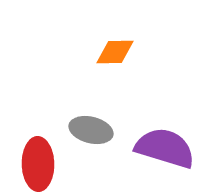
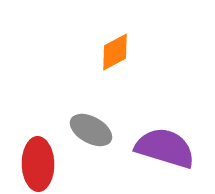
orange diamond: rotated 27 degrees counterclockwise
gray ellipse: rotated 15 degrees clockwise
